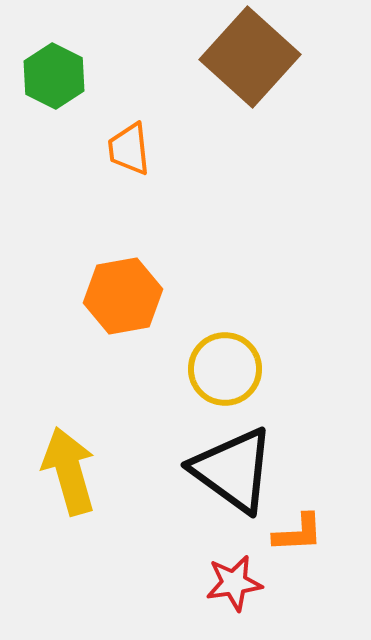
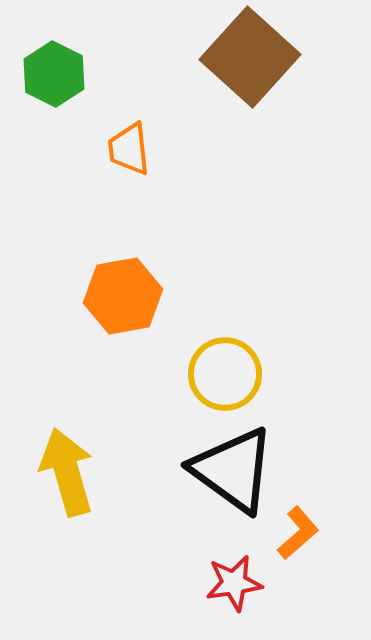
green hexagon: moved 2 px up
yellow circle: moved 5 px down
yellow arrow: moved 2 px left, 1 px down
orange L-shape: rotated 38 degrees counterclockwise
